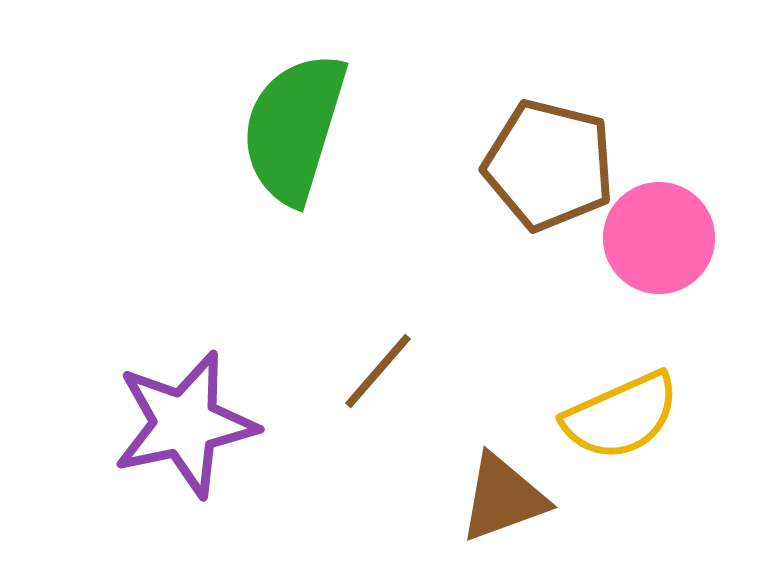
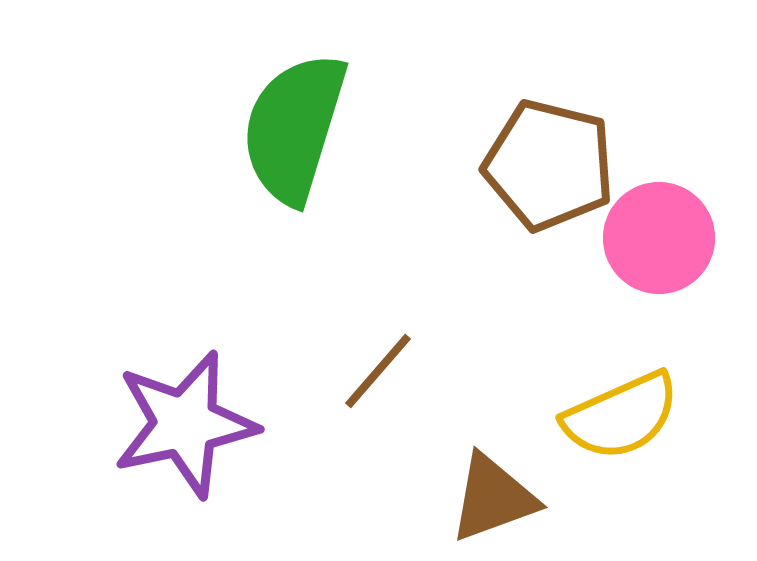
brown triangle: moved 10 px left
